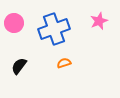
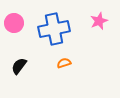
blue cross: rotated 8 degrees clockwise
